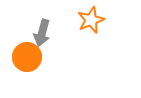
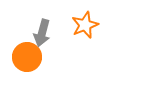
orange star: moved 6 px left, 5 px down
